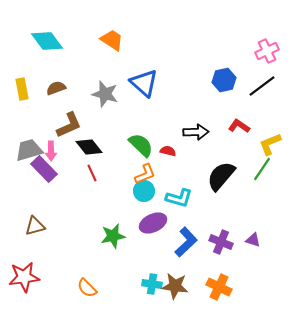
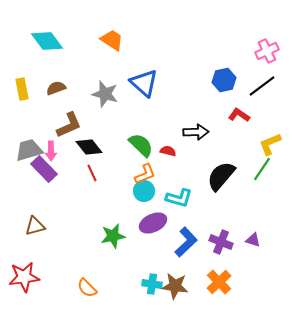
red L-shape: moved 11 px up
orange cross: moved 5 px up; rotated 20 degrees clockwise
